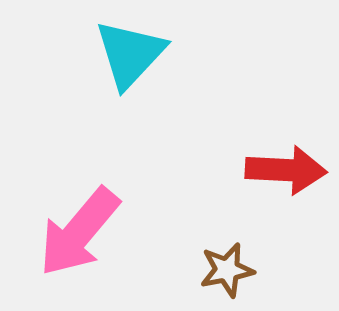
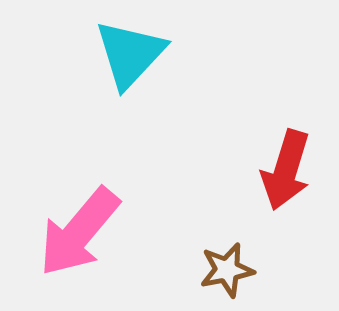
red arrow: rotated 104 degrees clockwise
